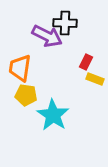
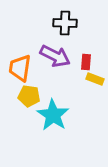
purple arrow: moved 8 px right, 20 px down
red rectangle: rotated 21 degrees counterclockwise
yellow pentagon: moved 3 px right, 1 px down
